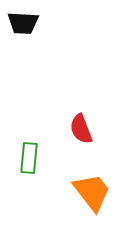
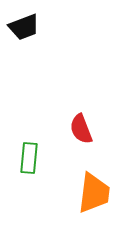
black trapezoid: moved 1 px right, 4 px down; rotated 24 degrees counterclockwise
orange trapezoid: moved 2 px right, 1 px down; rotated 45 degrees clockwise
